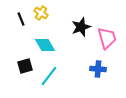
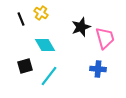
pink trapezoid: moved 2 px left
